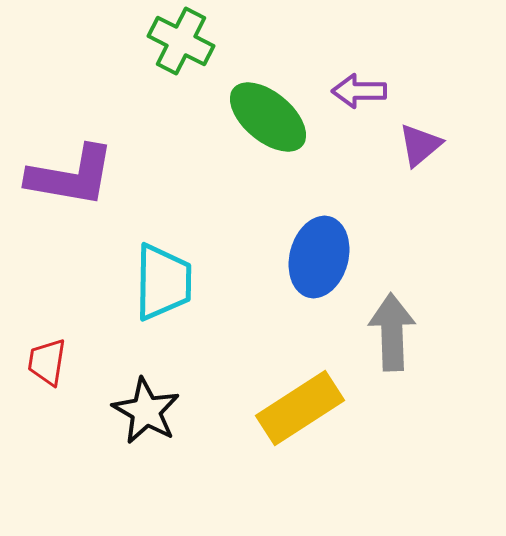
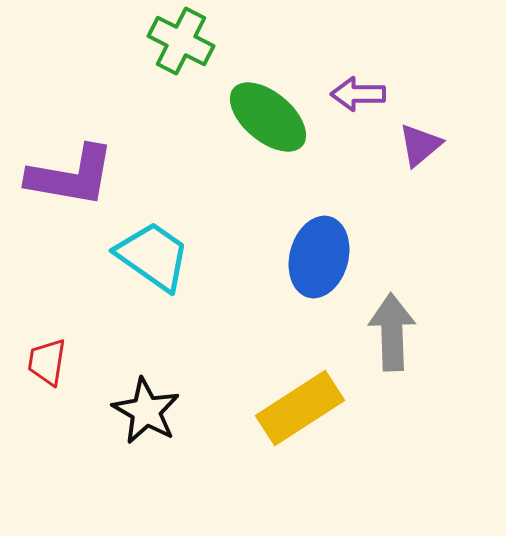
purple arrow: moved 1 px left, 3 px down
cyan trapezoid: moved 10 px left, 26 px up; rotated 56 degrees counterclockwise
